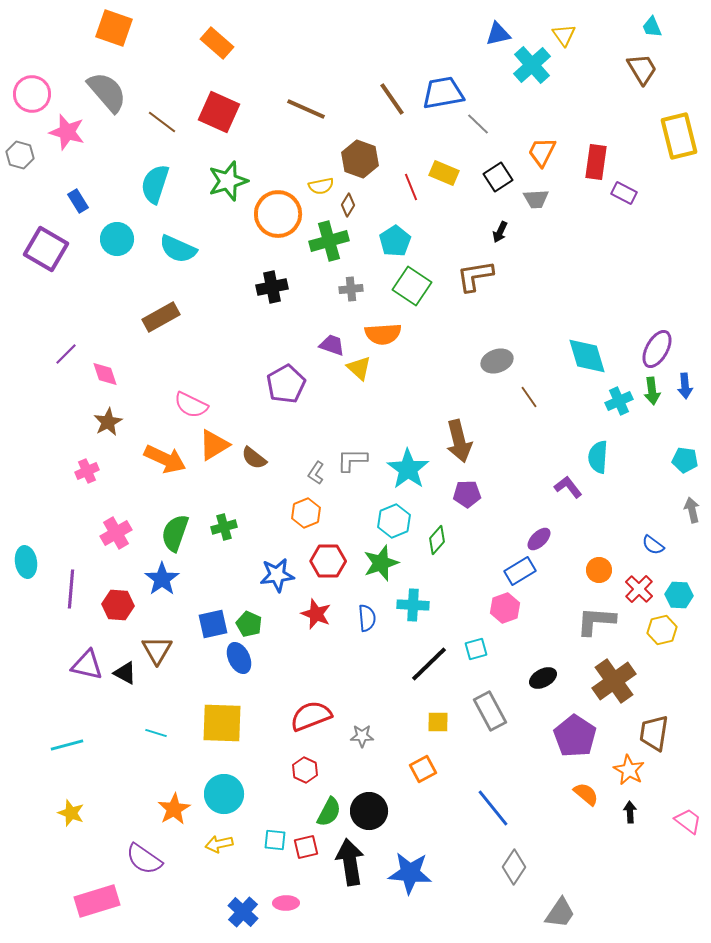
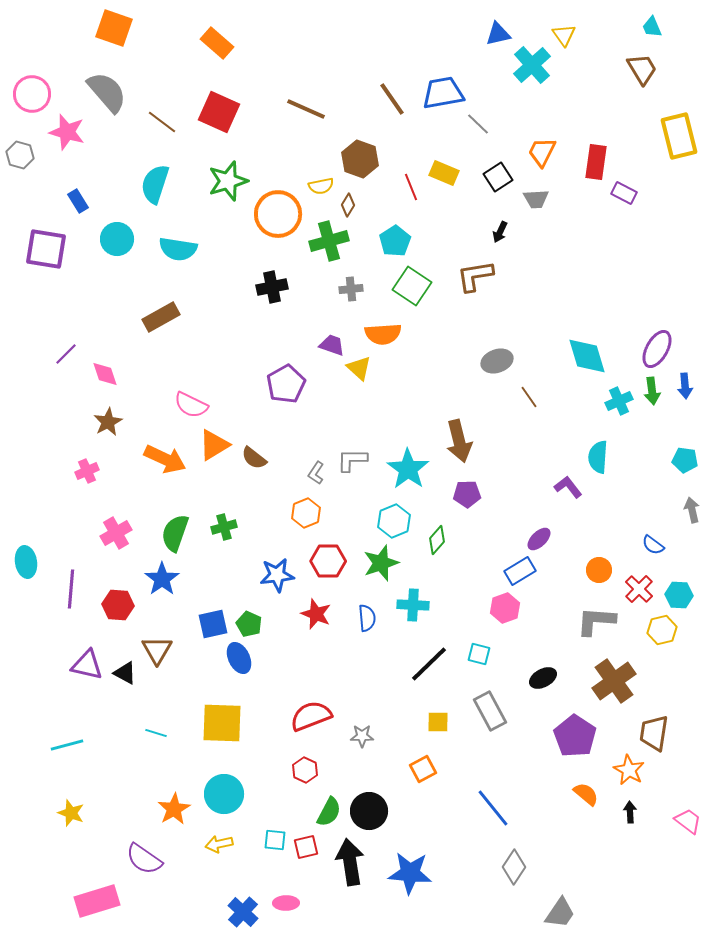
purple square at (46, 249): rotated 21 degrees counterclockwise
cyan semicircle at (178, 249): rotated 15 degrees counterclockwise
cyan square at (476, 649): moved 3 px right, 5 px down; rotated 30 degrees clockwise
